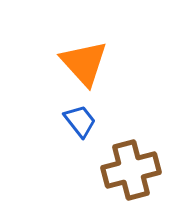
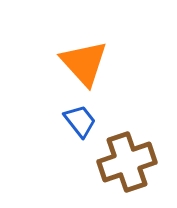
brown cross: moved 4 px left, 8 px up; rotated 4 degrees counterclockwise
